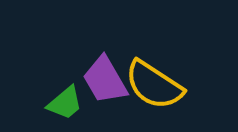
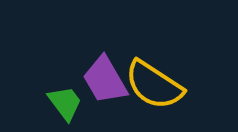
green trapezoid: rotated 87 degrees counterclockwise
